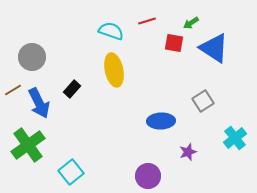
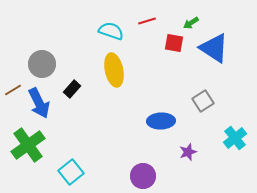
gray circle: moved 10 px right, 7 px down
purple circle: moved 5 px left
